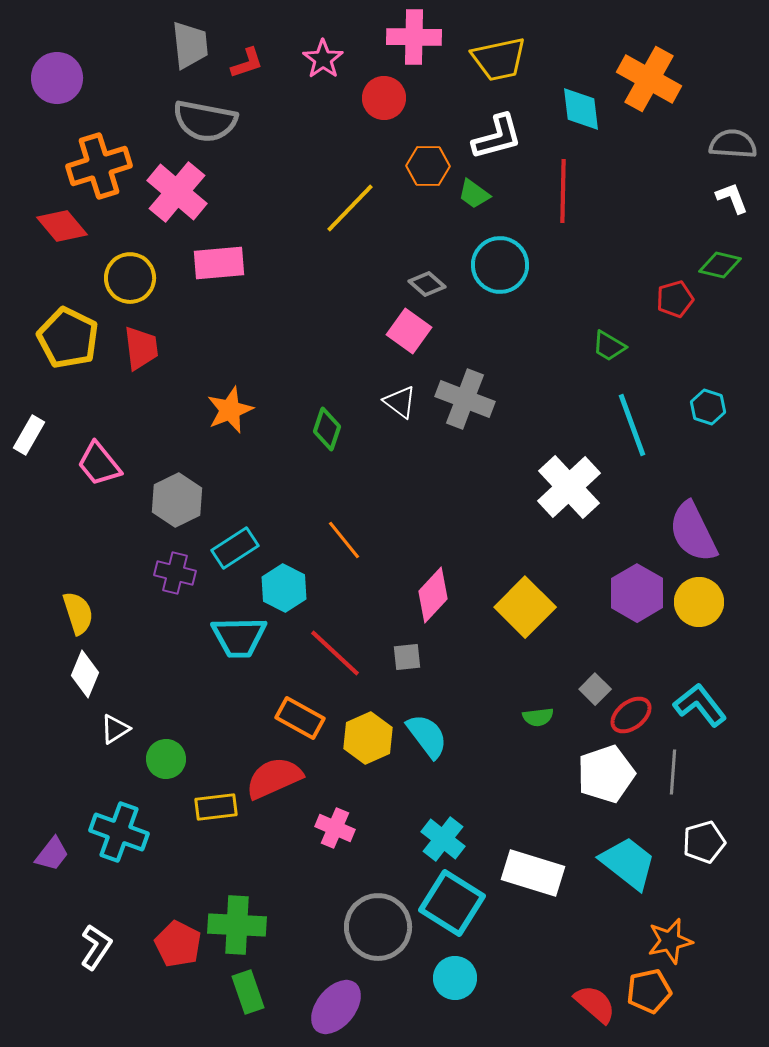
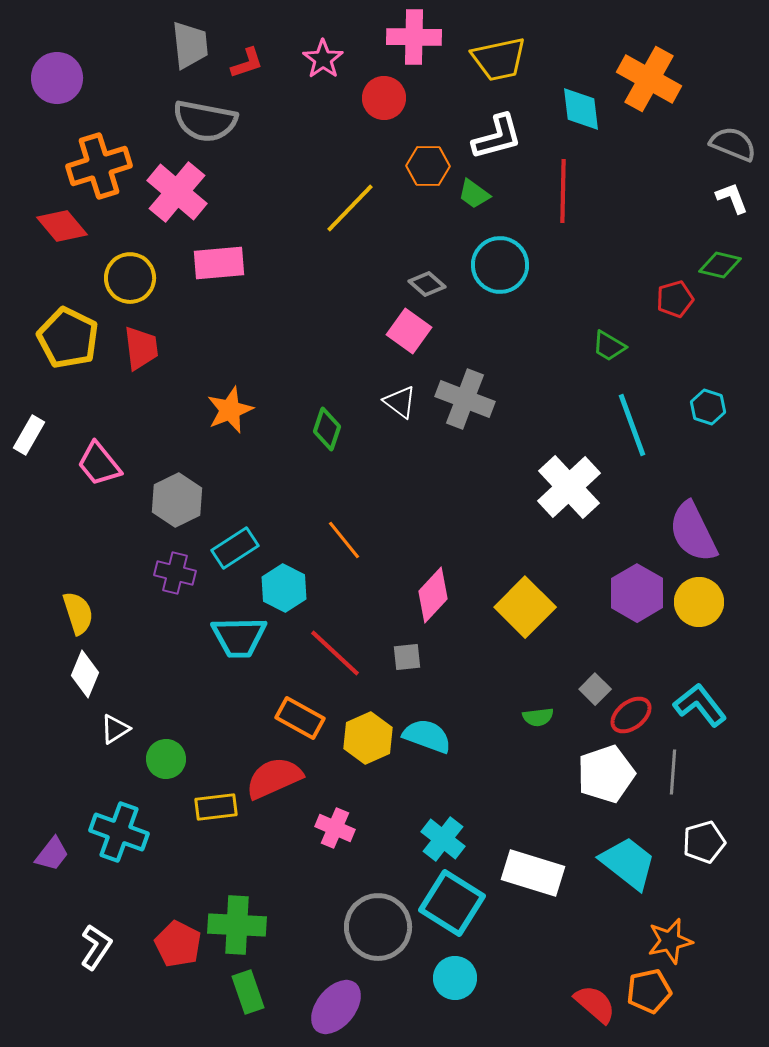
gray semicircle at (733, 144): rotated 18 degrees clockwise
cyan semicircle at (427, 736): rotated 33 degrees counterclockwise
